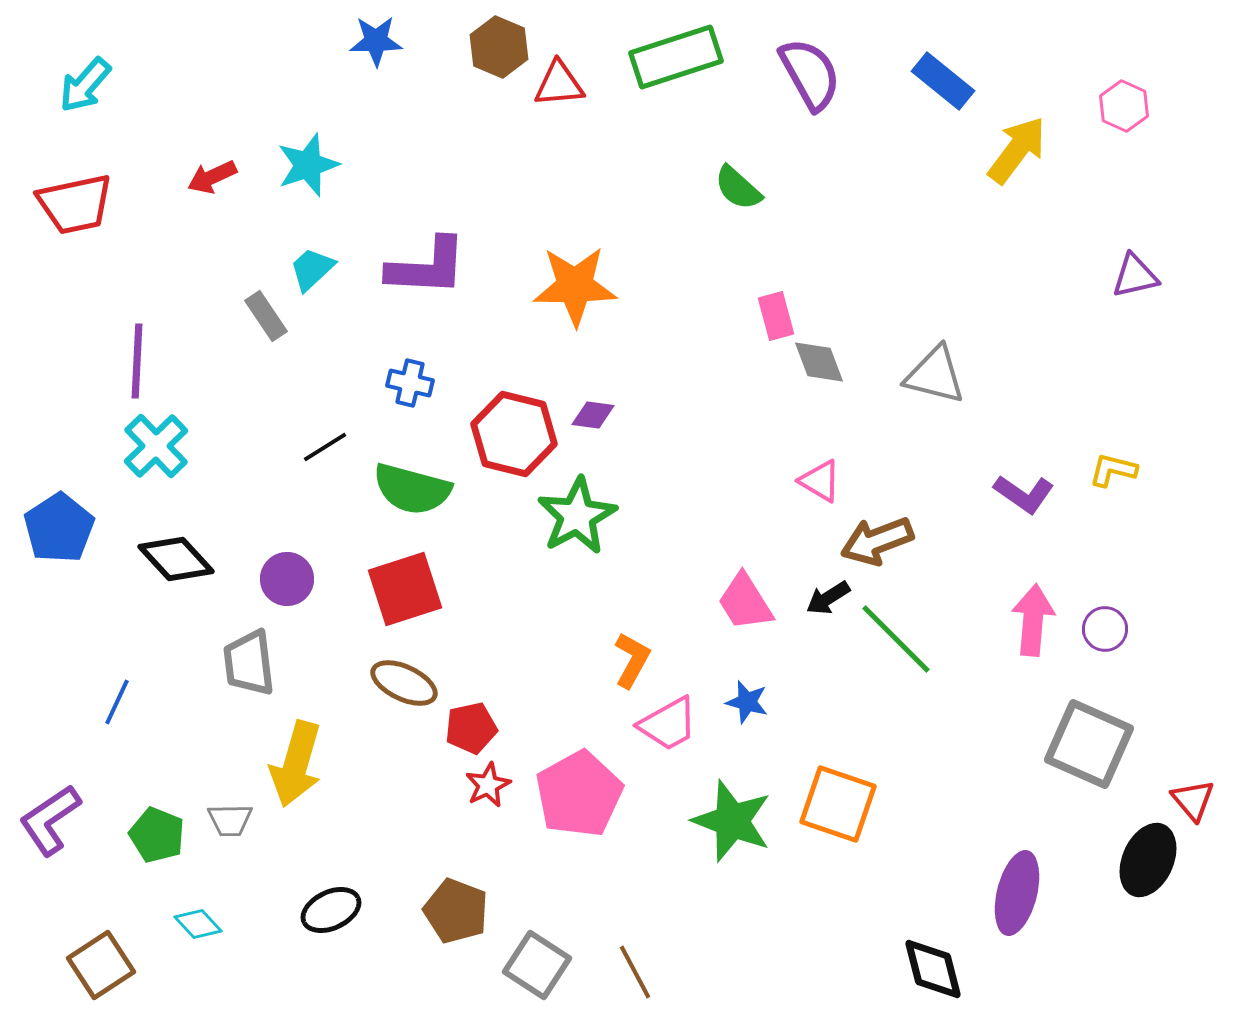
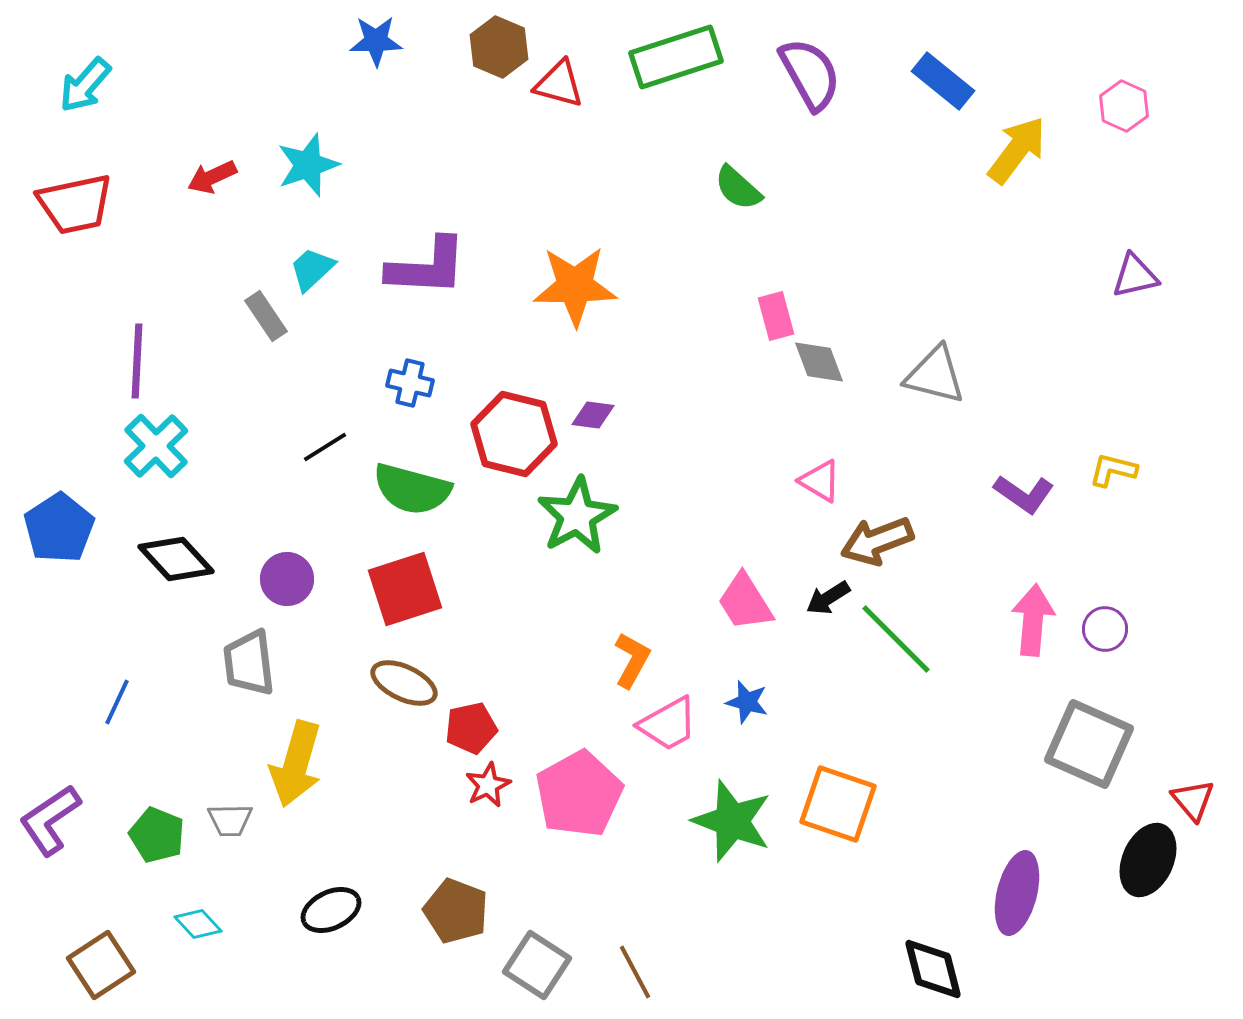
red triangle at (559, 84): rotated 20 degrees clockwise
